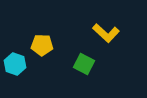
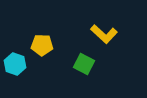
yellow L-shape: moved 2 px left, 1 px down
